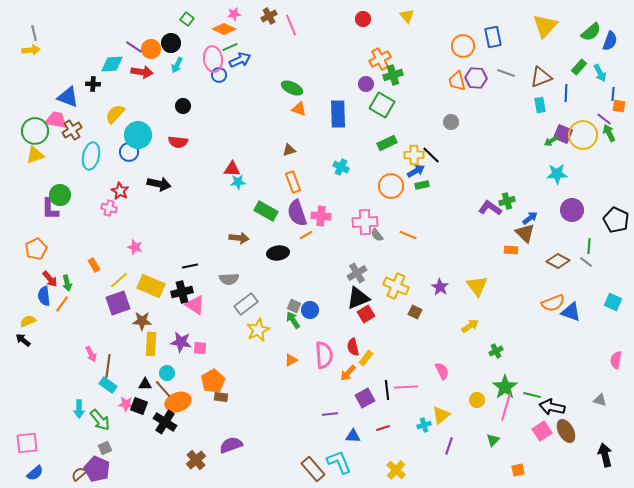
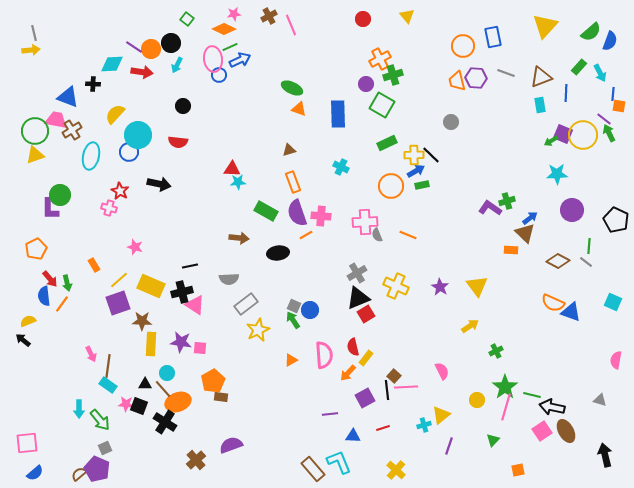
gray semicircle at (377, 235): rotated 16 degrees clockwise
orange semicircle at (553, 303): rotated 45 degrees clockwise
brown square at (415, 312): moved 21 px left, 64 px down; rotated 16 degrees clockwise
